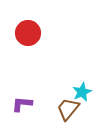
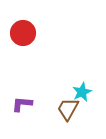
red circle: moved 5 px left
brown trapezoid: rotated 10 degrees counterclockwise
